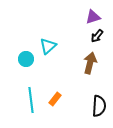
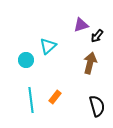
purple triangle: moved 12 px left, 8 px down
cyan circle: moved 1 px down
orange rectangle: moved 2 px up
black semicircle: moved 2 px left; rotated 20 degrees counterclockwise
